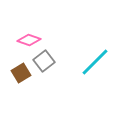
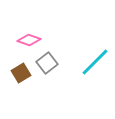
gray square: moved 3 px right, 2 px down
